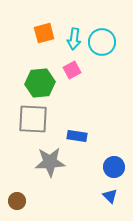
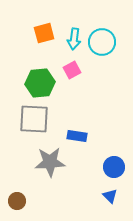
gray square: moved 1 px right
